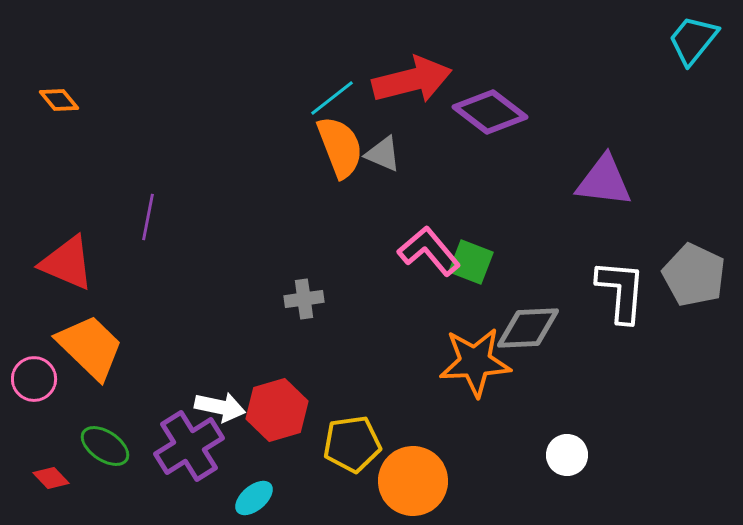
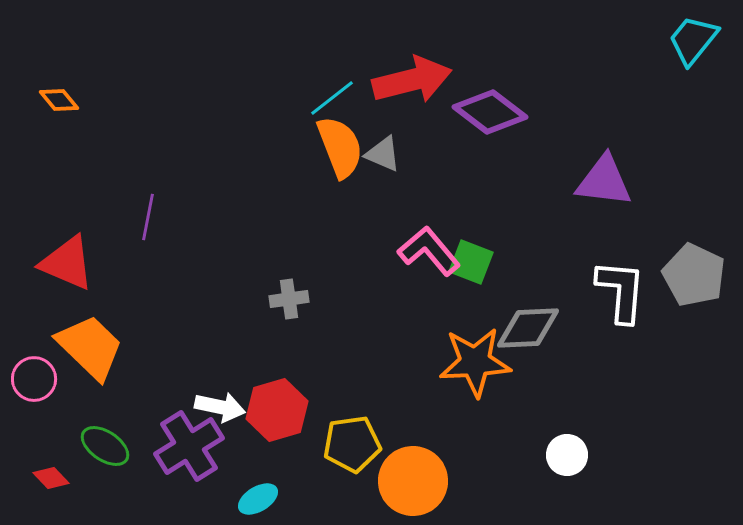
gray cross: moved 15 px left
cyan ellipse: moved 4 px right, 1 px down; rotated 9 degrees clockwise
